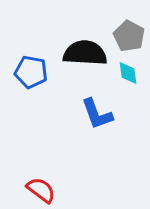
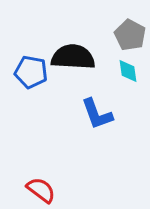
gray pentagon: moved 1 px right, 1 px up
black semicircle: moved 12 px left, 4 px down
cyan diamond: moved 2 px up
